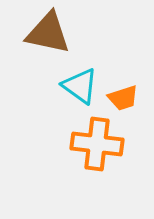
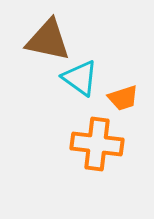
brown triangle: moved 7 px down
cyan triangle: moved 8 px up
